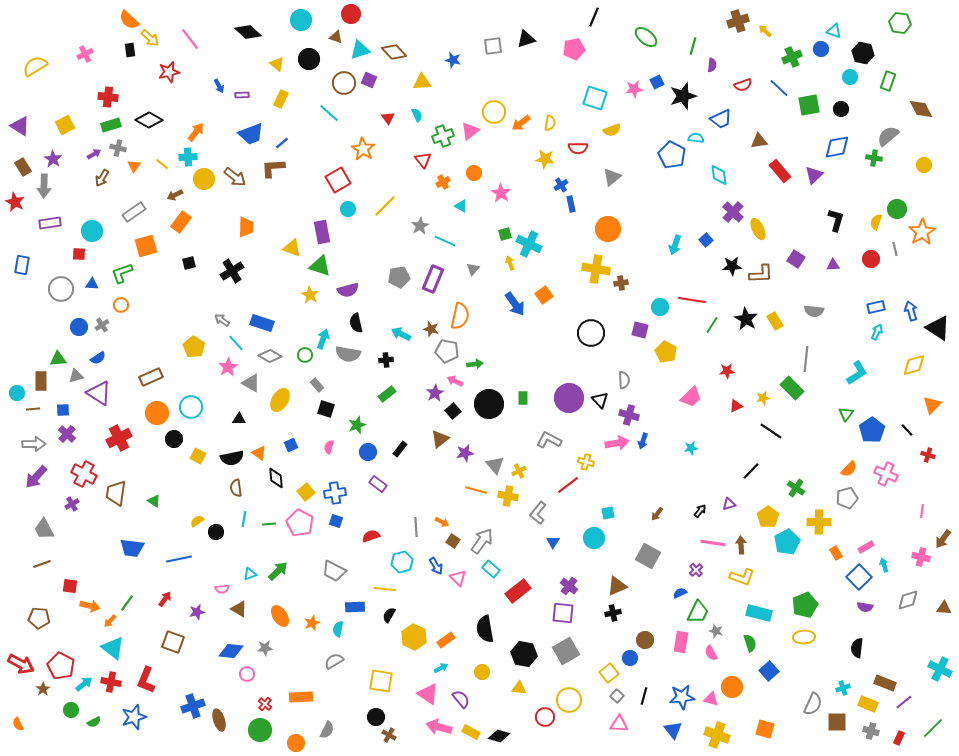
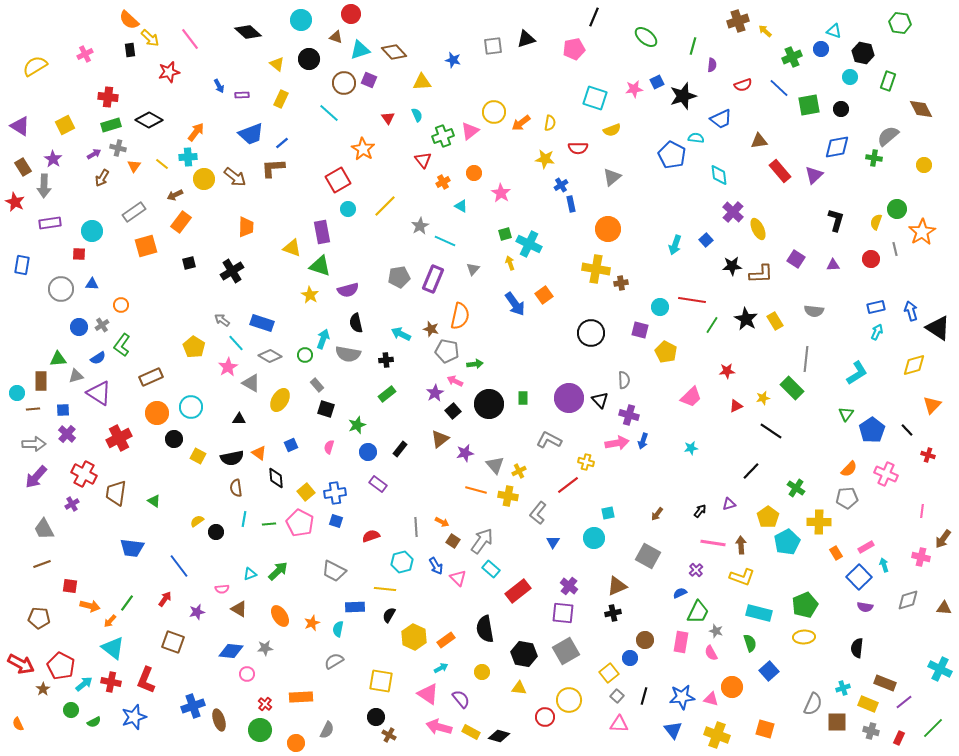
green L-shape at (122, 273): moved 72 px down; rotated 35 degrees counterclockwise
gray pentagon at (847, 498): rotated 10 degrees clockwise
blue line at (179, 559): moved 7 px down; rotated 65 degrees clockwise
